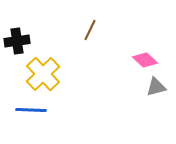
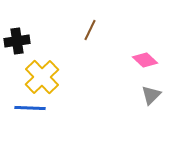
yellow cross: moved 1 px left, 3 px down
gray triangle: moved 5 px left, 8 px down; rotated 30 degrees counterclockwise
blue line: moved 1 px left, 2 px up
